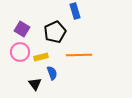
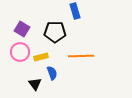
black pentagon: rotated 25 degrees clockwise
orange line: moved 2 px right, 1 px down
